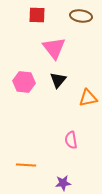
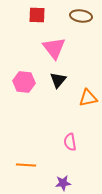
pink semicircle: moved 1 px left, 2 px down
